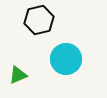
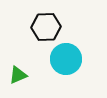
black hexagon: moved 7 px right, 7 px down; rotated 12 degrees clockwise
